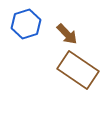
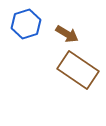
brown arrow: rotated 15 degrees counterclockwise
